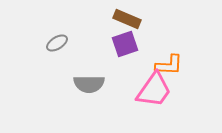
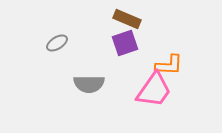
purple square: moved 1 px up
